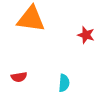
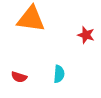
red semicircle: rotated 28 degrees clockwise
cyan semicircle: moved 5 px left, 9 px up
